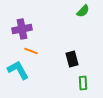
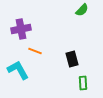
green semicircle: moved 1 px left, 1 px up
purple cross: moved 1 px left
orange line: moved 4 px right
